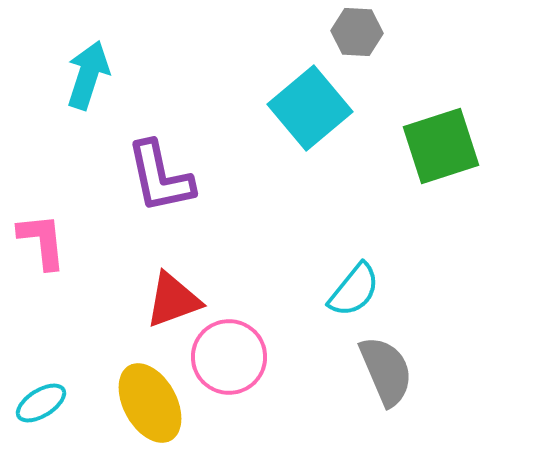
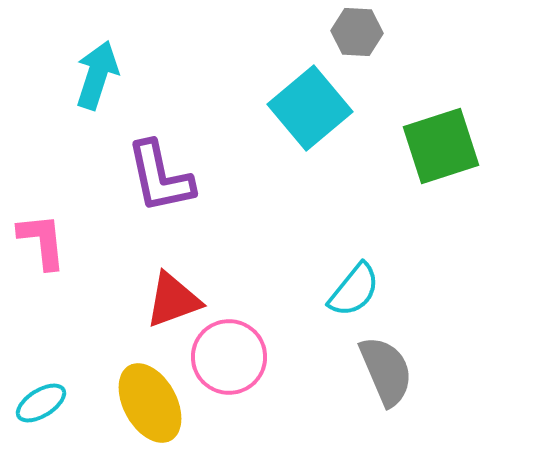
cyan arrow: moved 9 px right
